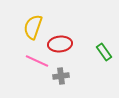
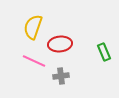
green rectangle: rotated 12 degrees clockwise
pink line: moved 3 px left
